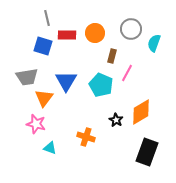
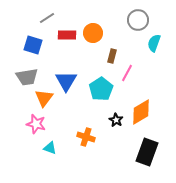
gray line: rotated 70 degrees clockwise
gray circle: moved 7 px right, 9 px up
orange circle: moved 2 px left
blue square: moved 10 px left, 1 px up
cyan pentagon: moved 4 px down; rotated 15 degrees clockwise
